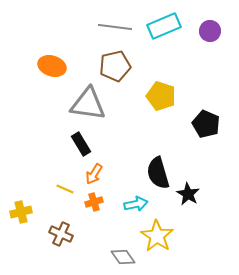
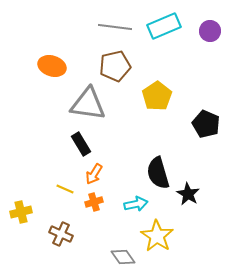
yellow pentagon: moved 4 px left; rotated 20 degrees clockwise
